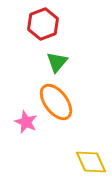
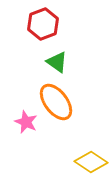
green triangle: rotated 35 degrees counterclockwise
yellow diamond: rotated 32 degrees counterclockwise
